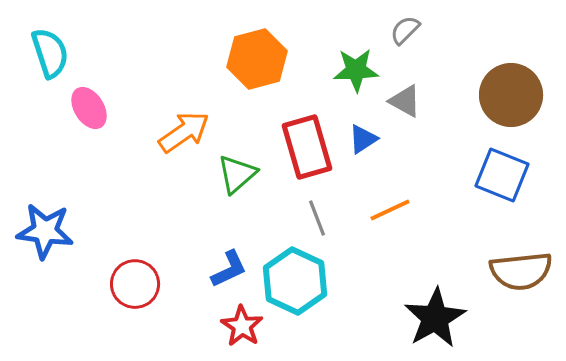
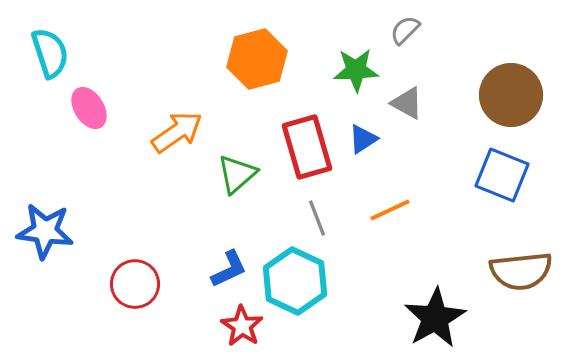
gray triangle: moved 2 px right, 2 px down
orange arrow: moved 7 px left
